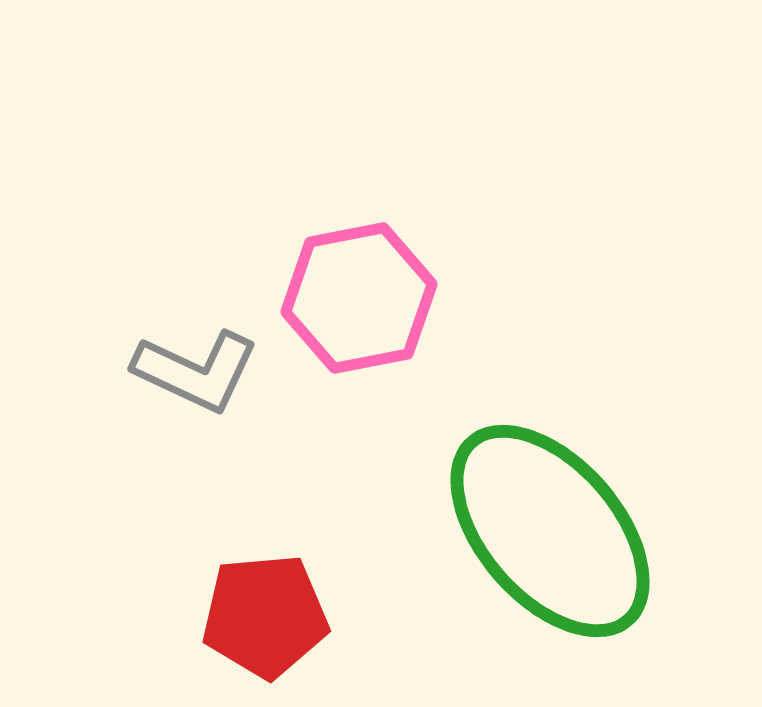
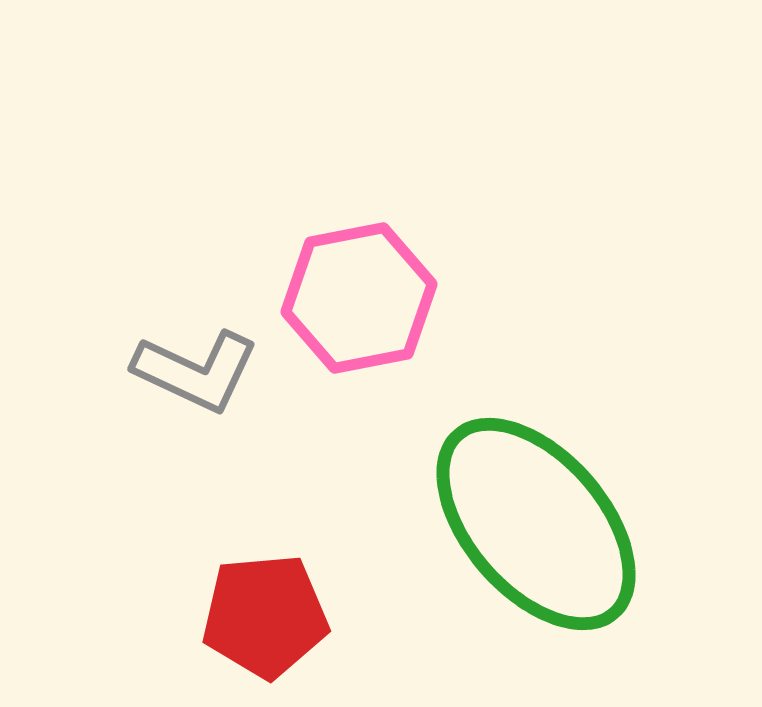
green ellipse: moved 14 px left, 7 px up
